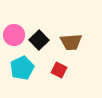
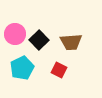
pink circle: moved 1 px right, 1 px up
